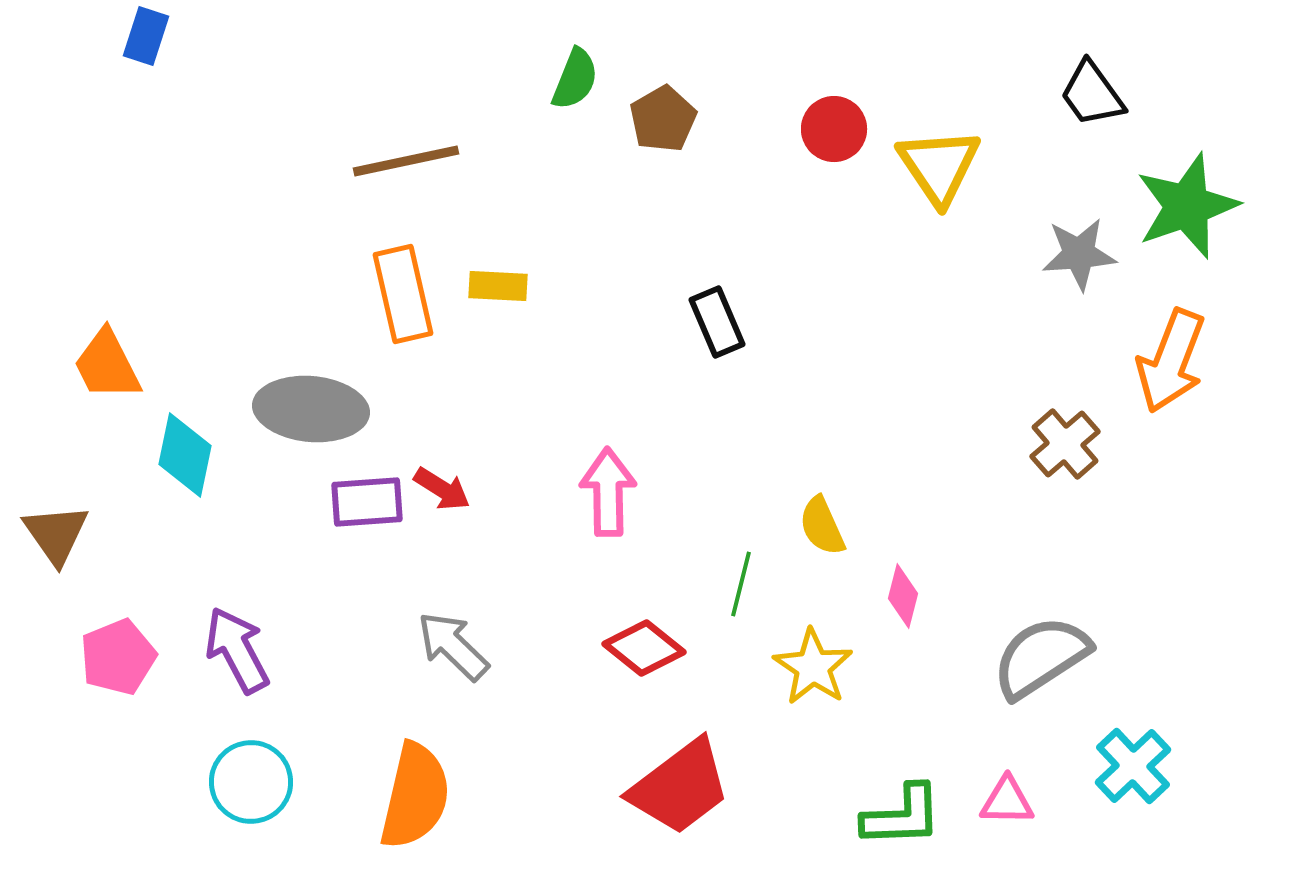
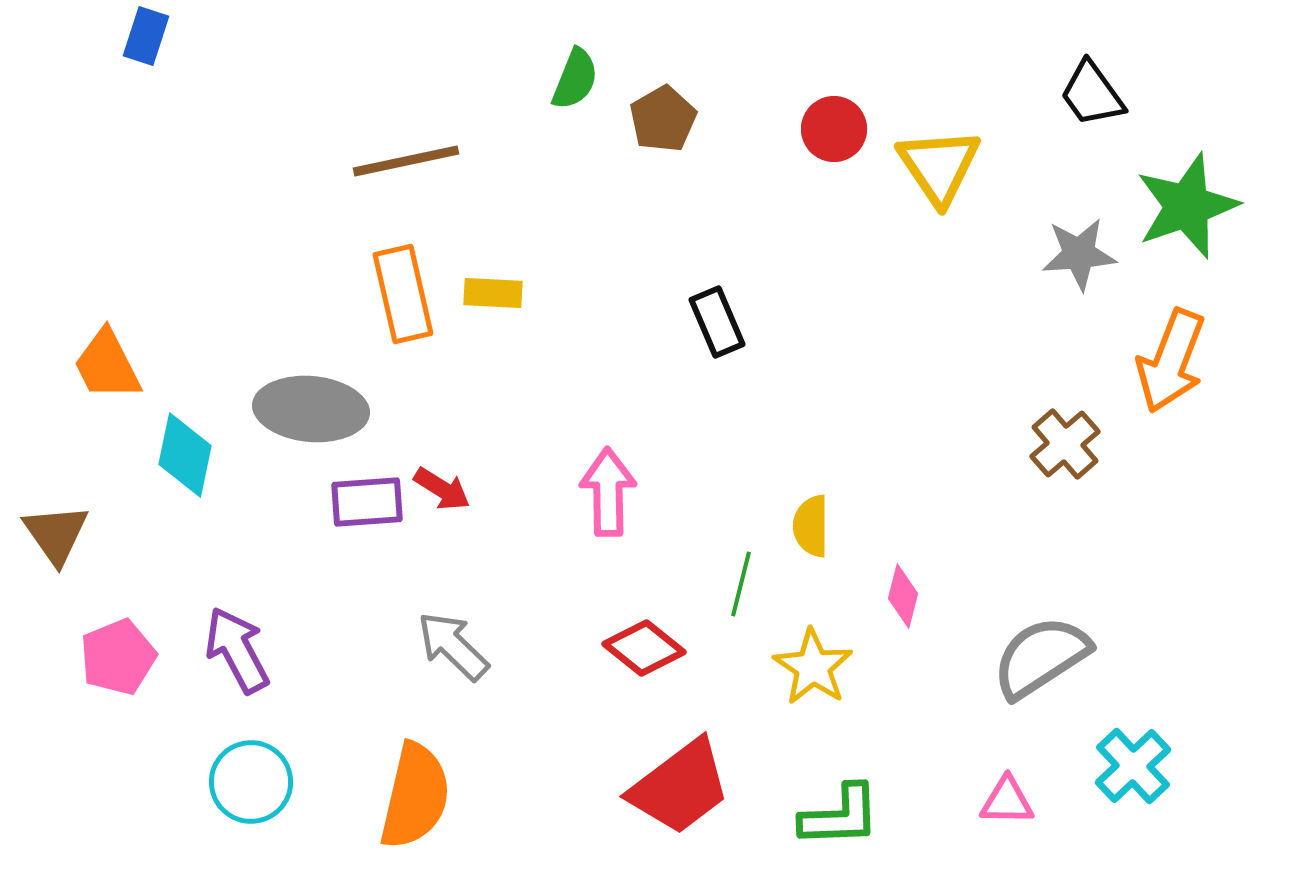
yellow rectangle: moved 5 px left, 7 px down
yellow semicircle: moved 11 px left; rotated 24 degrees clockwise
green L-shape: moved 62 px left
